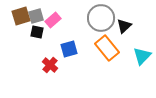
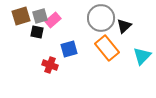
gray square: moved 4 px right
red cross: rotated 21 degrees counterclockwise
